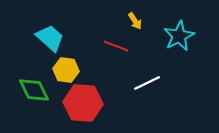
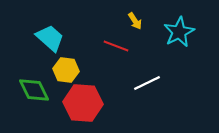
cyan star: moved 4 px up
